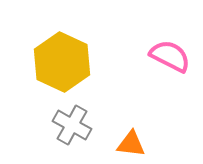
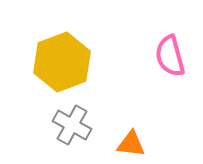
pink semicircle: rotated 132 degrees counterclockwise
yellow hexagon: rotated 14 degrees clockwise
